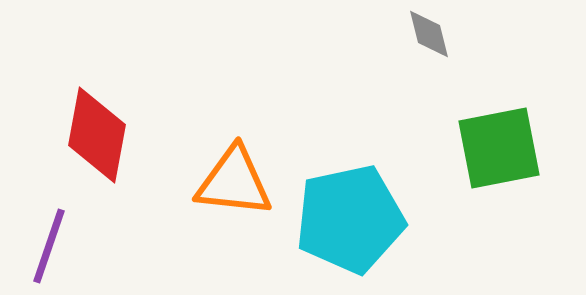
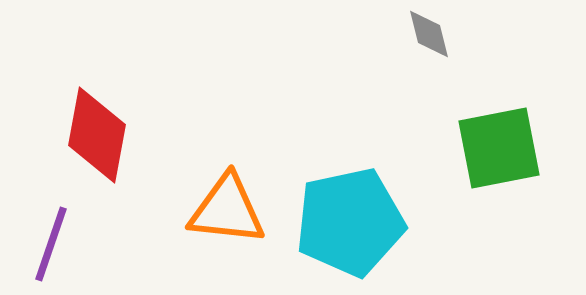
orange triangle: moved 7 px left, 28 px down
cyan pentagon: moved 3 px down
purple line: moved 2 px right, 2 px up
